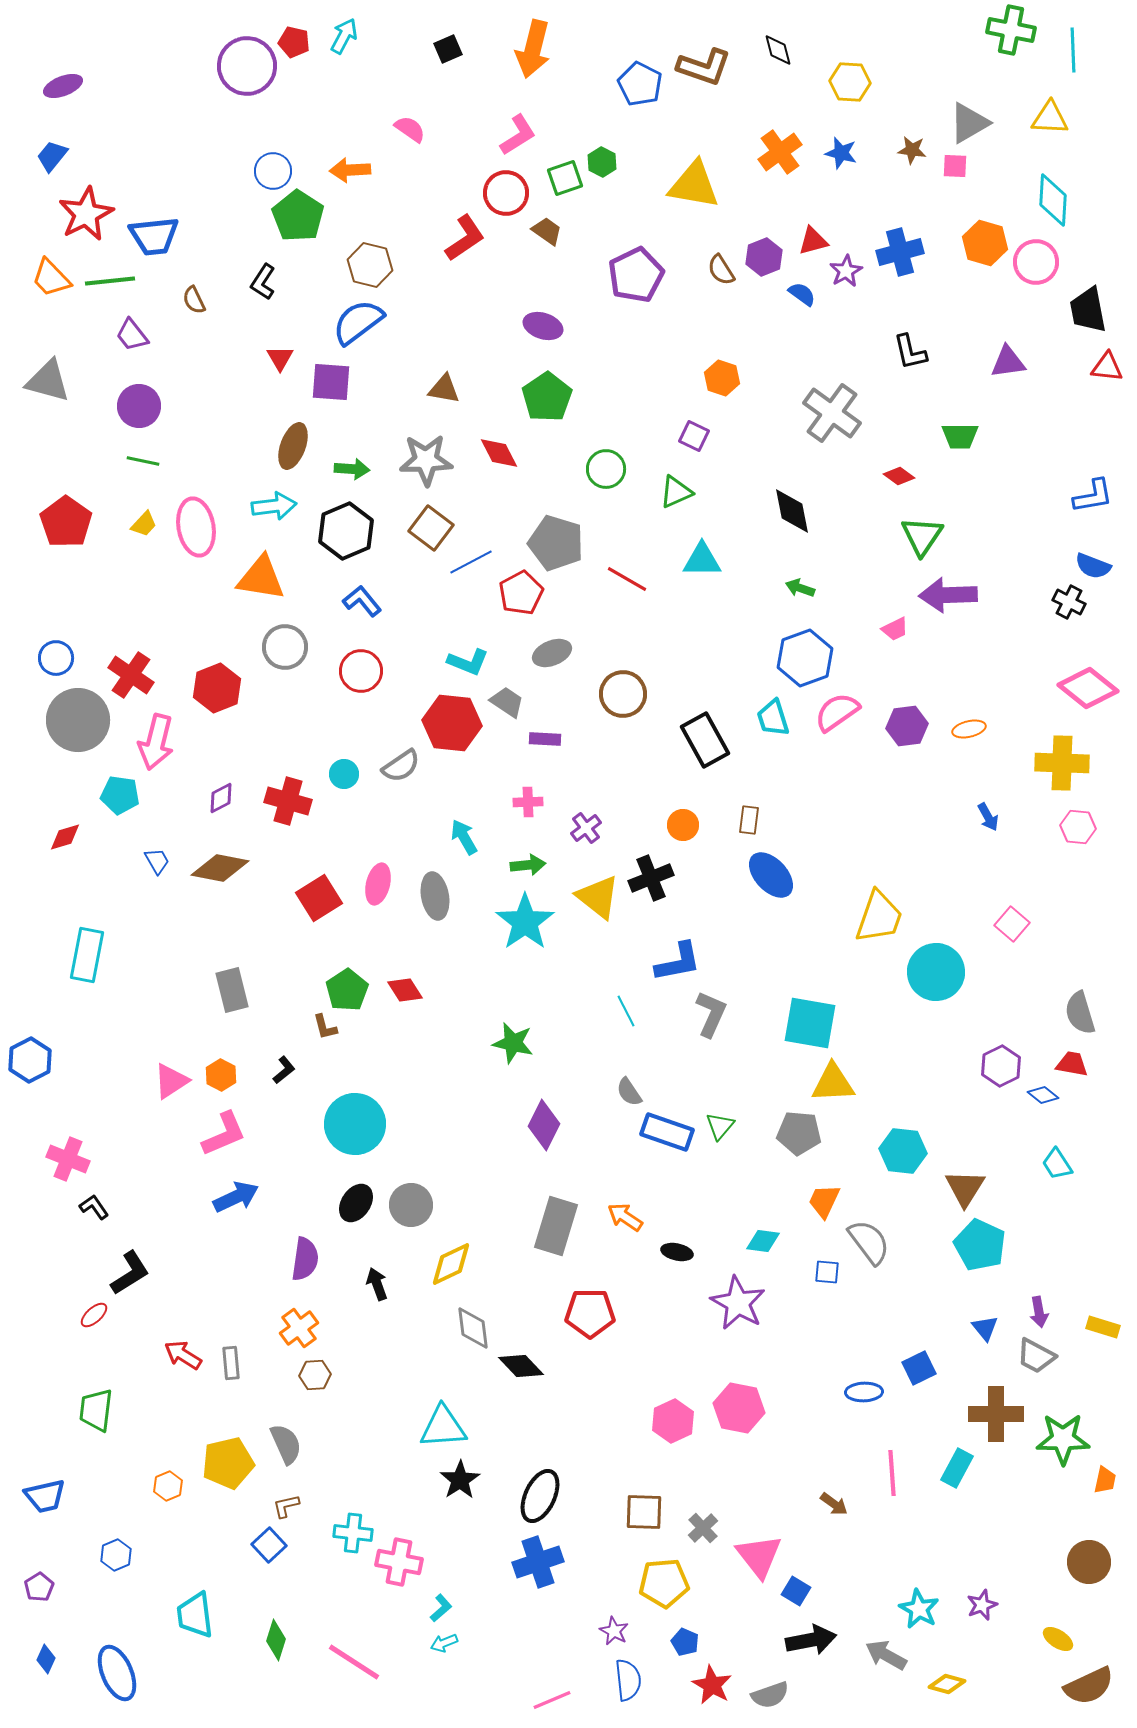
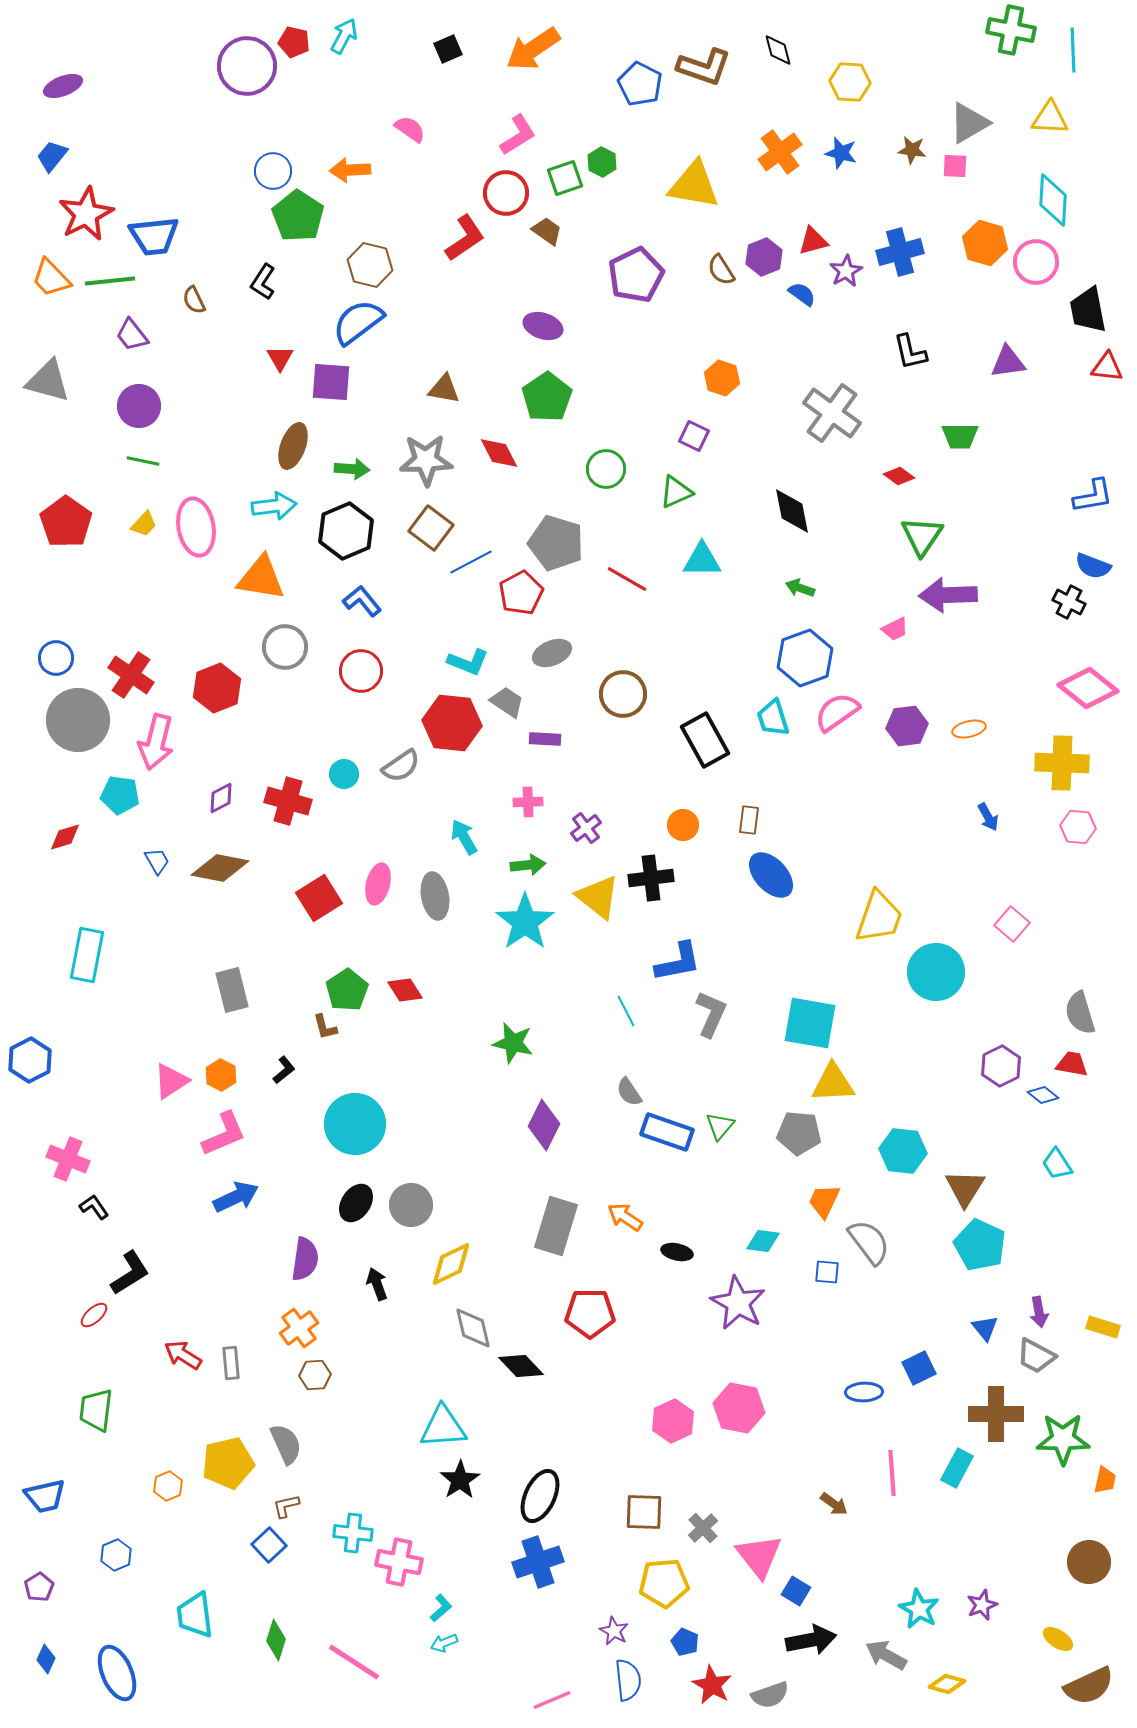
orange arrow at (533, 49): rotated 42 degrees clockwise
black cross at (651, 878): rotated 15 degrees clockwise
gray diamond at (473, 1328): rotated 6 degrees counterclockwise
